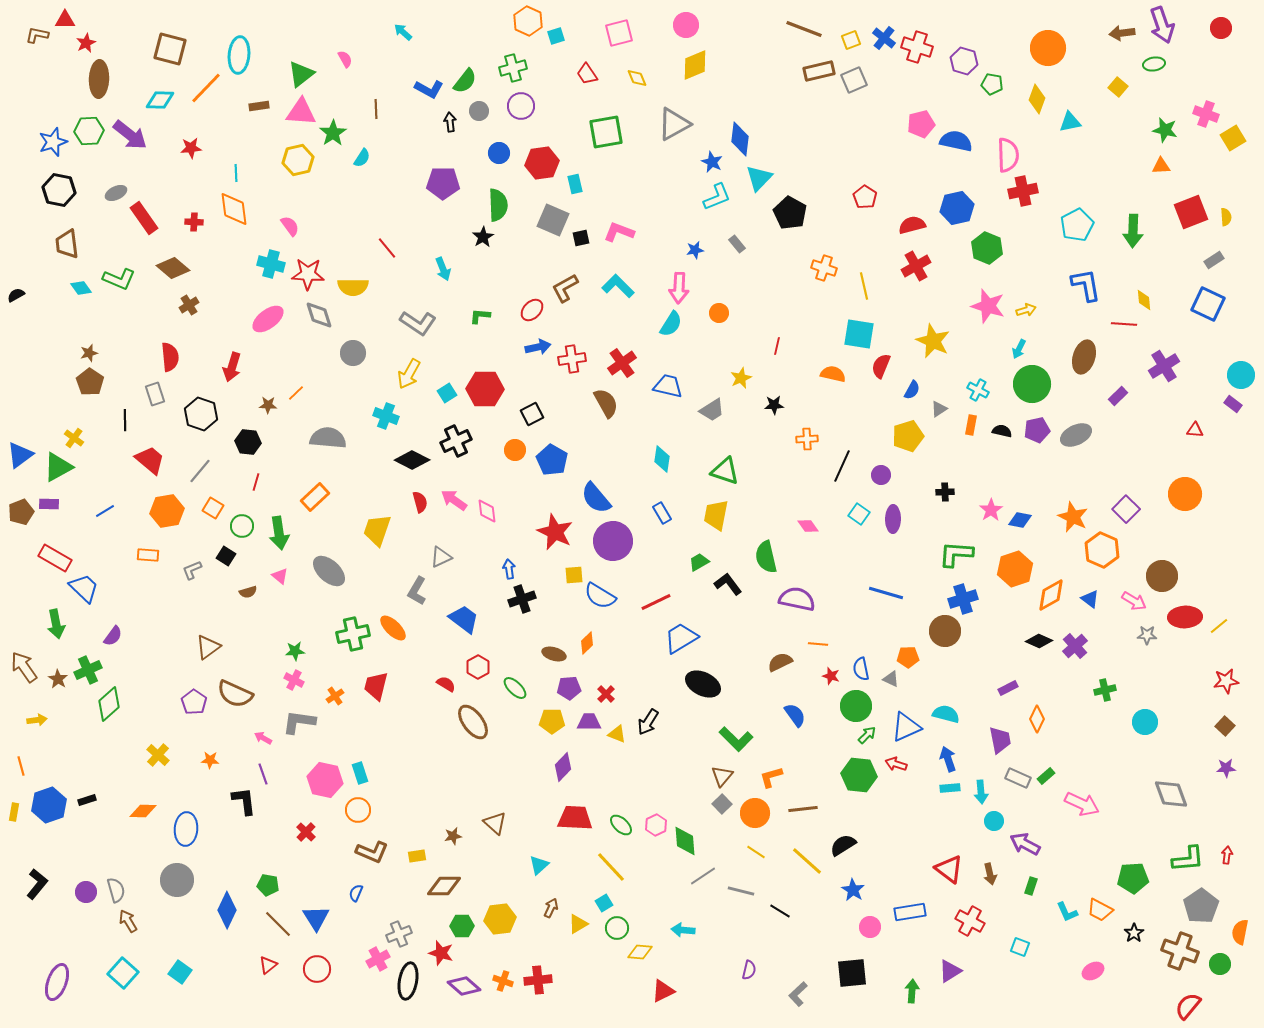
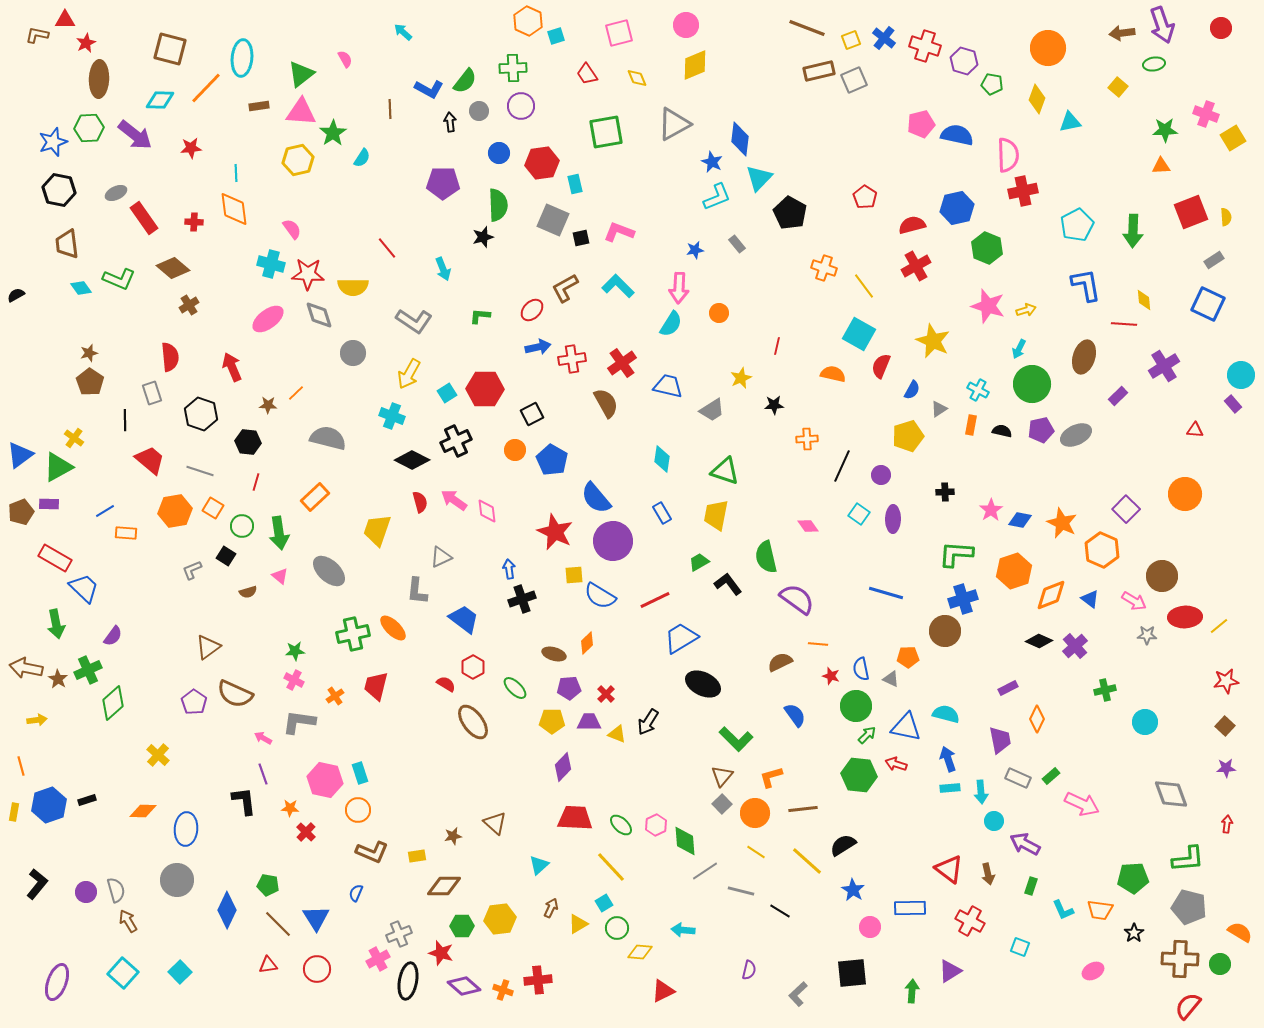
brown line at (804, 29): moved 3 px right, 1 px up
red cross at (917, 47): moved 8 px right, 1 px up
cyan ellipse at (239, 55): moved 3 px right, 3 px down
green cross at (513, 68): rotated 12 degrees clockwise
brown line at (376, 109): moved 14 px right
green star at (1165, 130): rotated 15 degrees counterclockwise
green hexagon at (89, 131): moved 3 px up
purple arrow at (130, 135): moved 5 px right
blue semicircle at (956, 141): moved 1 px right, 6 px up
pink semicircle at (290, 226): moved 2 px right, 3 px down
black star at (483, 237): rotated 15 degrees clockwise
yellow line at (864, 286): rotated 24 degrees counterclockwise
gray L-shape at (418, 323): moved 4 px left, 2 px up
cyan square at (859, 334): rotated 20 degrees clockwise
red arrow at (232, 367): rotated 140 degrees clockwise
gray rectangle at (155, 394): moved 3 px left, 1 px up
purple rectangle at (1233, 404): rotated 12 degrees clockwise
cyan cross at (386, 416): moved 6 px right
purple pentagon at (1037, 430): moved 4 px right
gray semicircle at (328, 438): rotated 9 degrees clockwise
gray line at (200, 471): rotated 68 degrees clockwise
orange hexagon at (167, 511): moved 8 px right
orange star at (1073, 517): moved 11 px left, 6 px down
orange rectangle at (148, 555): moved 22 px left, 22 px up
orange hexagon at (1015, 569): moved 1 px left, 2 px down
gray L-shape at (417, 591): rotated 24 degrees counterclockwise
orange diamond at (1051, 595): rotated 8 degrees clockwise
purple semicircle at (797, 599): rotated 24 degrees clockwise
red line at (656, 602): moved 1 px left, 2 px up
brown arrow at (24, 667): moved 2 px right, 1 px down; rotated 44 degrees counterclockwise
red hexagon at (478, 667): moved 5 px left
green diamond at (109, 704): moved 4 px right, 1 px up
blue triangle at (906, 727): rotated 36 degrees clockwise
orange star at (210, 760): moved 80 px right, 48 px down
green rectangle at (1046, 776): moved 5 px right
red arrow at (1227, 855): moved 31 px up
brown arrow at (990, 874): moved 2 px left
gray line at (703, 876): moved 2 px right, 5 px up
gray pentagon at (1201, 906): moved 12 px left, 1 px down; rotated 24 degrees counterclockwise
orange trapezoid at (1100, 910): rotated 20 degrees counterclockwise
blue rectangle at (910, 912): moved 4 px up; rotated 8 degrees clockwise
cyan L-shape at (1067, 912): moved 4 px left, 2 px up
orange semicircle at (1240, 932): rotated 110 degrees clockwise
brown cross at (1180, 951): moved 8 px down; rotated 18 degrees counterclockwise
red triangle at (268, 965): rotated 30 degrees clockwise
cyan square at (180, 972): rotated 10 degrees clockwise
orange cross at (503, 981): moved 9 px down
